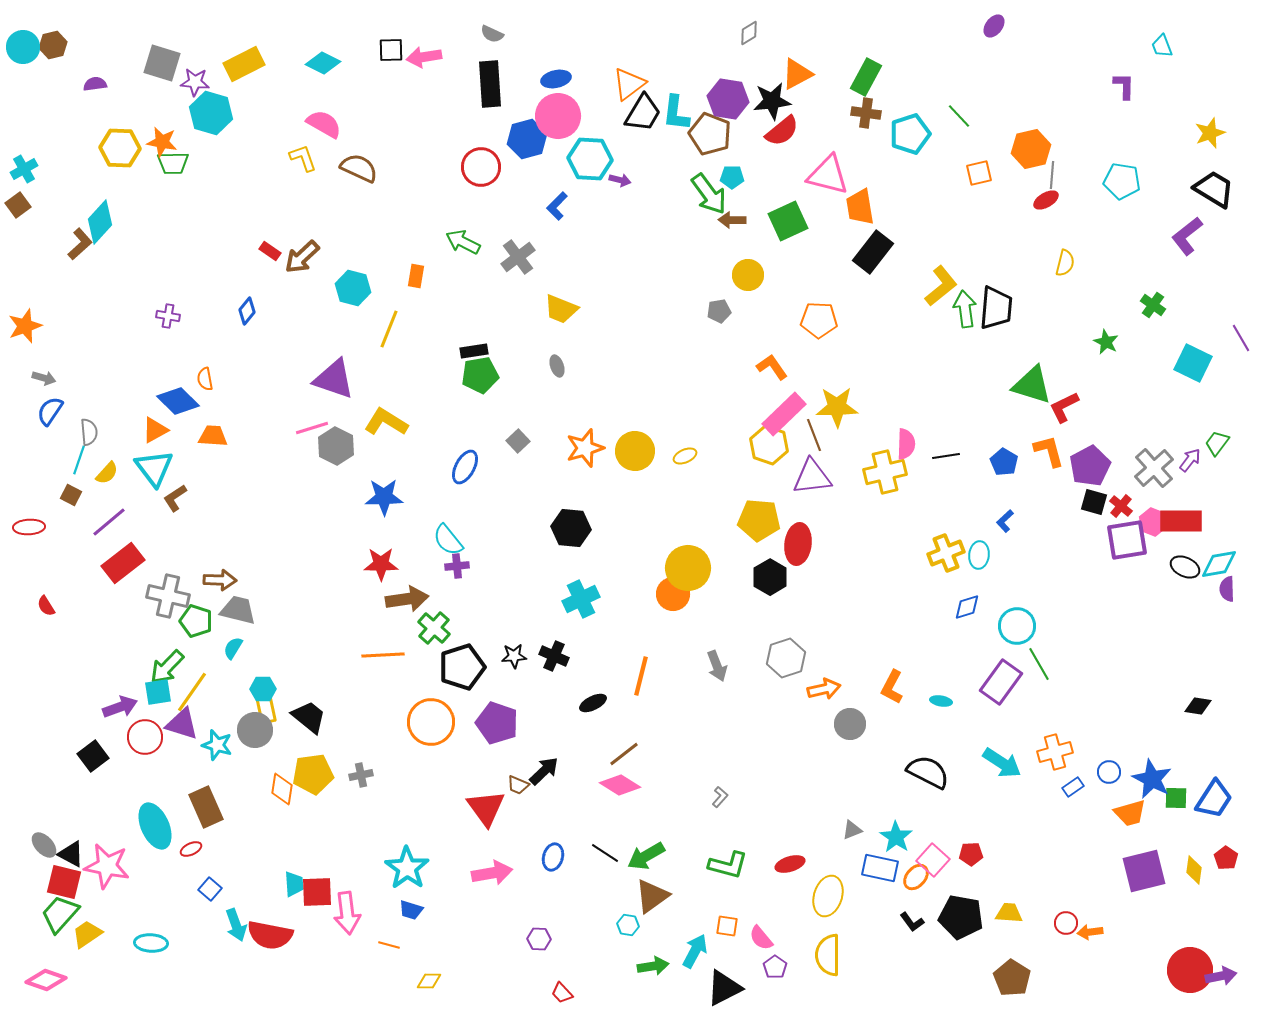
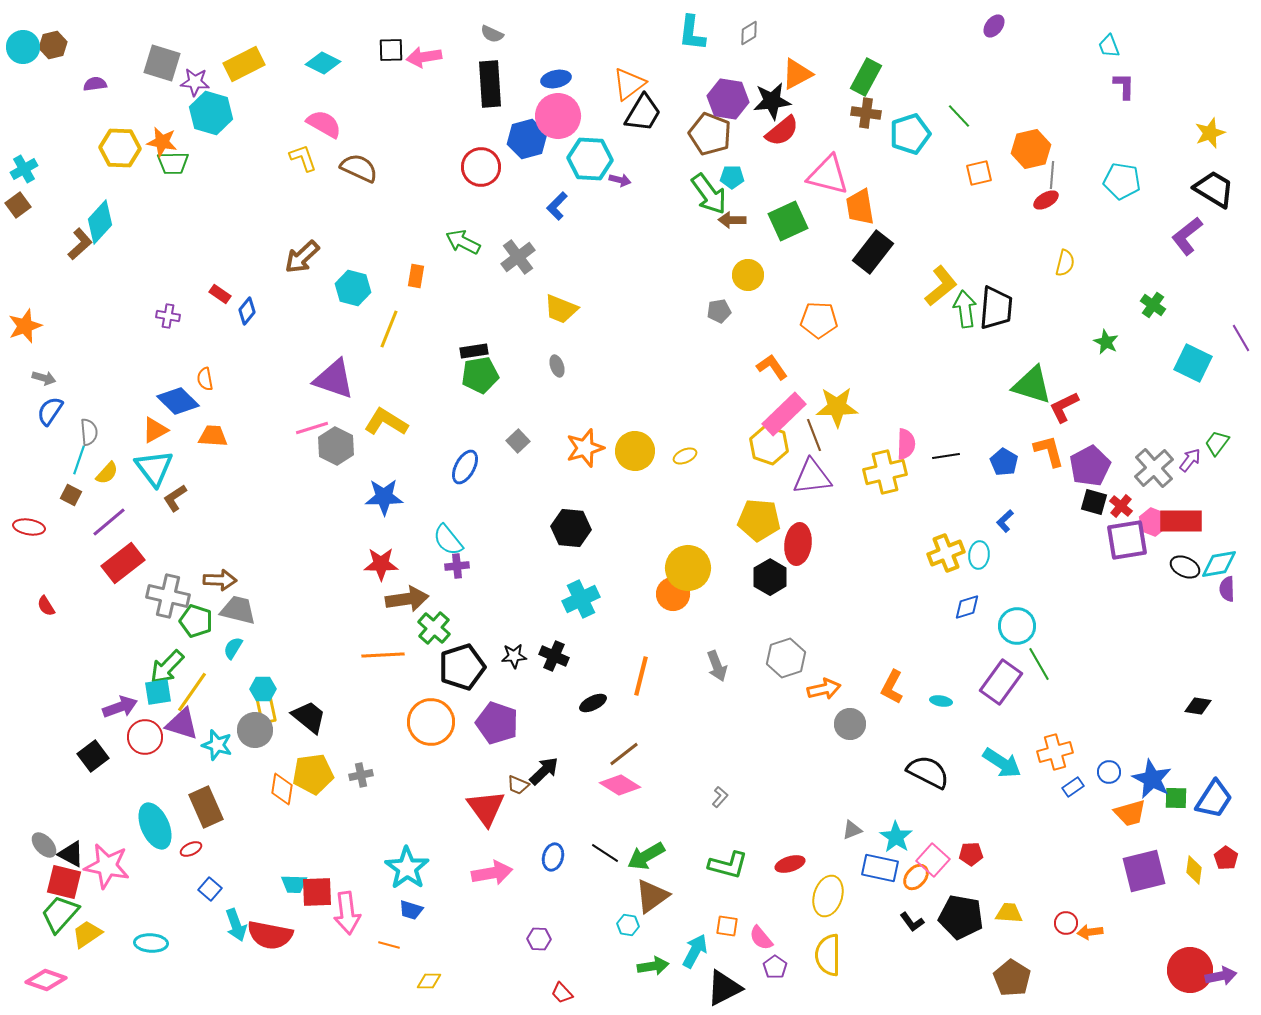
cyan trapezoid at (1162, 46): moved 53 px left
cyan L-shape at (676, 113): moved 16 px right, 80 px up
red rectangle at (270, 251): moved 50 px left, 43 px down
red ellipse at (29, 527): rotated 12 degrees clockwise
cyan trapezoid at (294, 884): rotated 96 degrees clockwise
